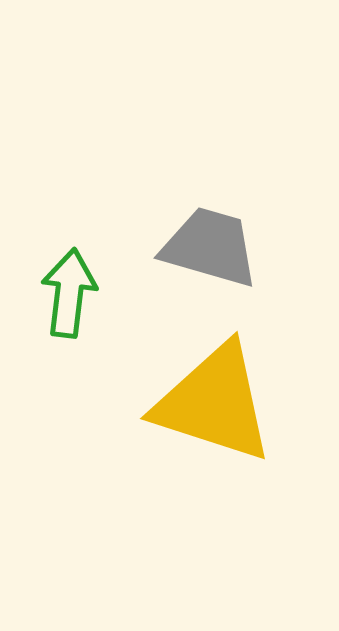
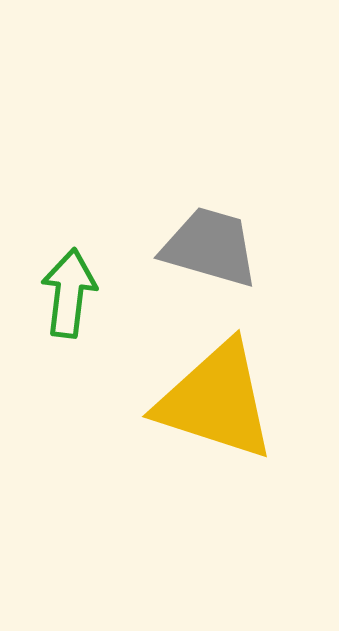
yellow triangle: moved 2 px right, 2 px up
